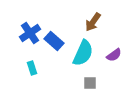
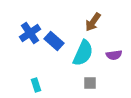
purple semicircle: rotated 28 degrees clockwise
cyan rectangle: moved 4 px right, 17 px down
